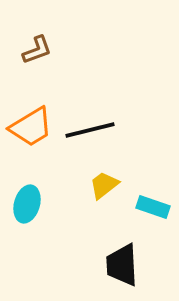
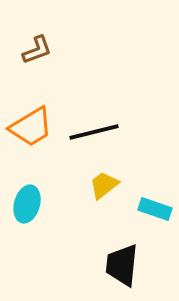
black line: moved 4 px right, 2 px down
cyan rectangle: moved 2 px right, 2 px down
black trapezoid: rotated 9 degrees clockwise
